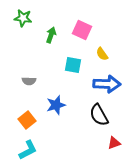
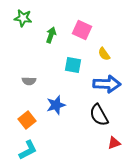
yellow semicircle: moved 2 px right
